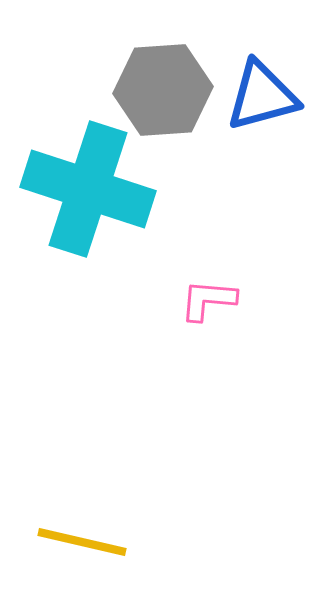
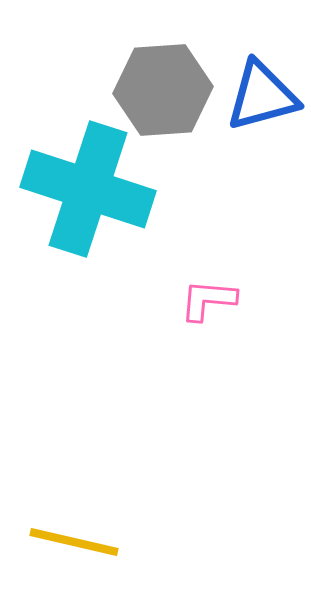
yellow line: moved 8 px left
